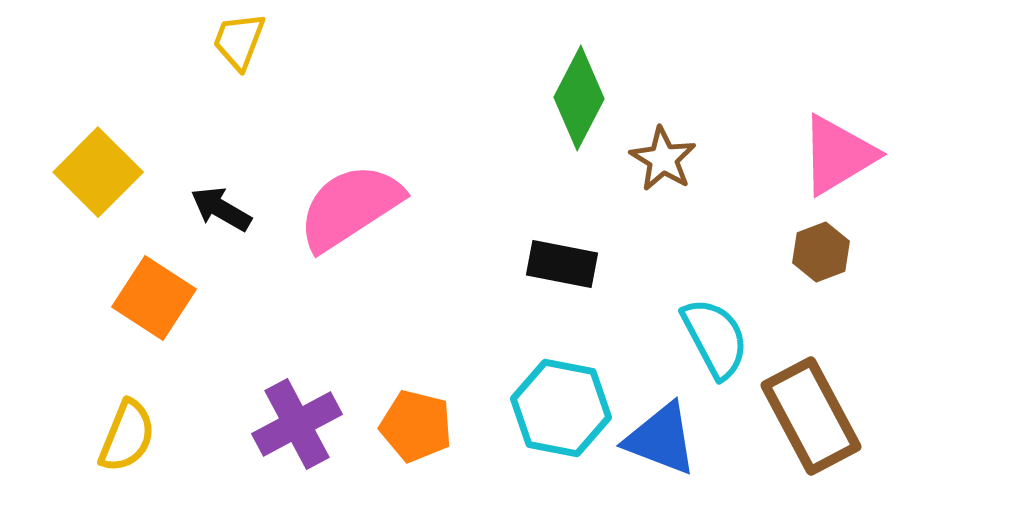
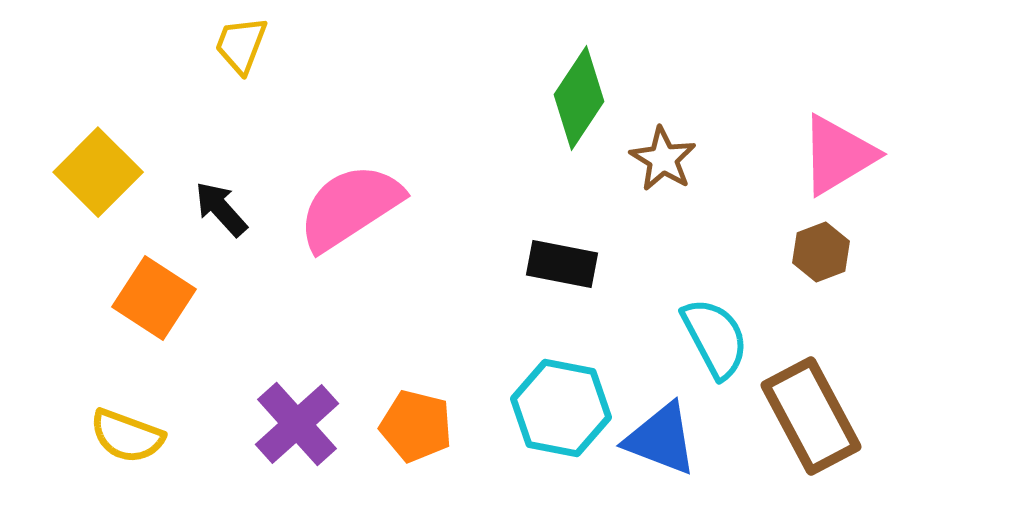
yellow trapezoid: moved 2 px right, 4 px down
green diamond: rotated 6 degrees clockwise
black arrow: rotated 18 degrees clockwise
purple cross: rotated 14 degrees counterclockwise
yellow semicircle: rotated 88 degrees clockwise
